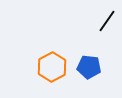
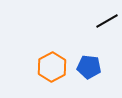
black line: rotated 25 degrees clockwise
